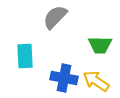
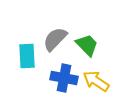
gray semicircle: moved 22 px down
green trapezoid: moved 13 px left; rotated 135 degrees counterclockwise
cyan rectangle: moved 2 px right
